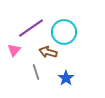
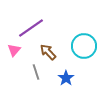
cyan circle: moved 20 px right, 14 px down
brown arrow: rotated 30 degrees clockwise
